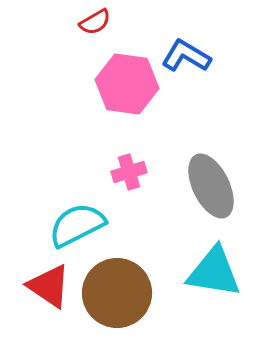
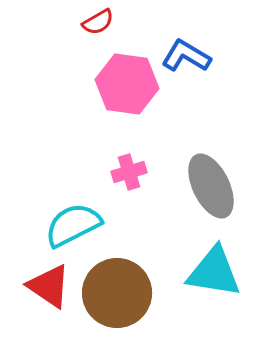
red semicircle: moved 3 px right
cyan semicircle: moved 4 px left
